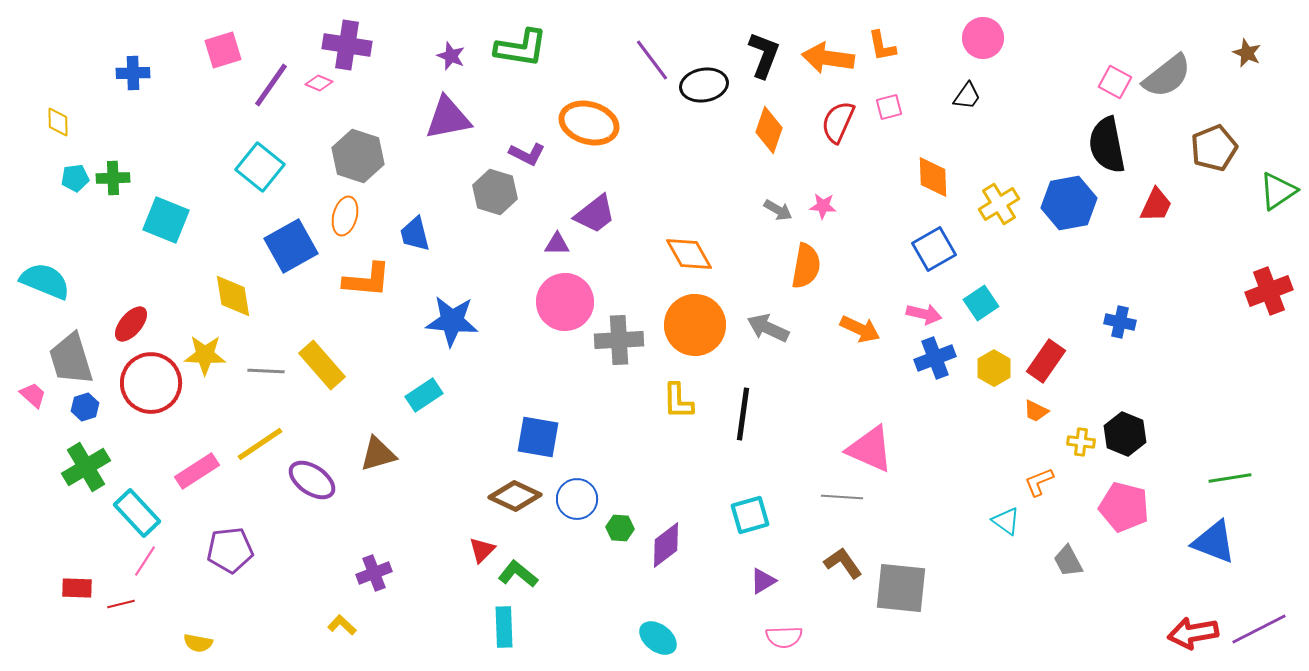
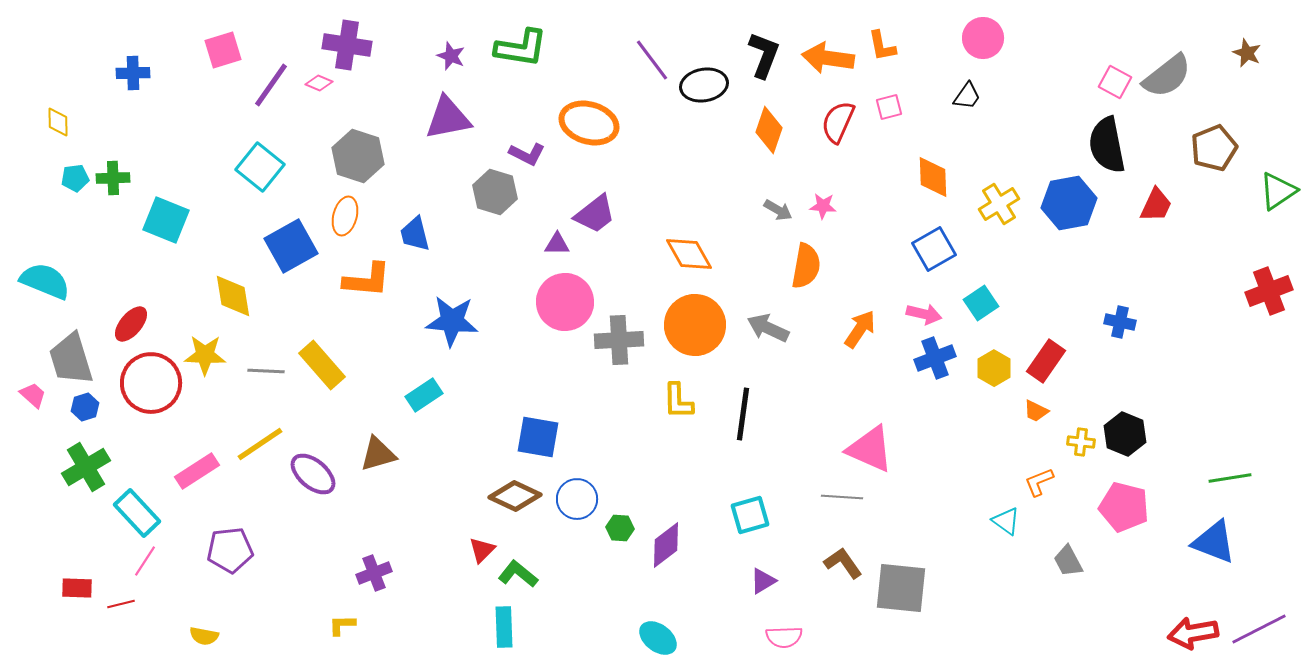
orange arrow at (860, 329): rotated 81 degrees counterclockwise
purple ellipse at (312, 480): moved 1 px right, 6 px up; rotated 6 degrees clockwise
yellow L-shape at (342, 625): rotated 44 degrees counterclockwise
yellow semicircle at (198, 643): moved 6 px right, 7 px up
